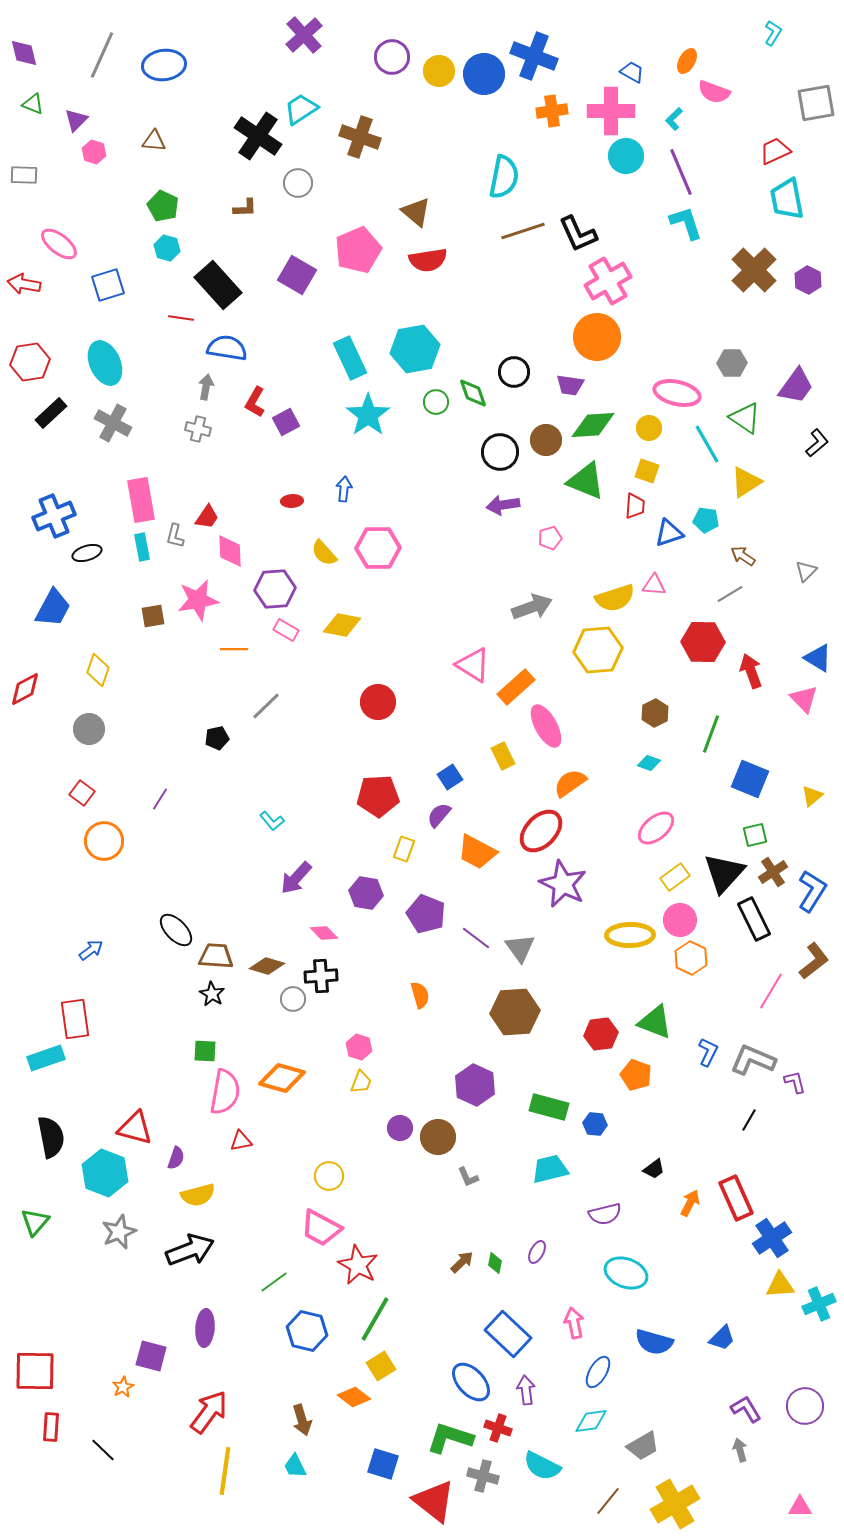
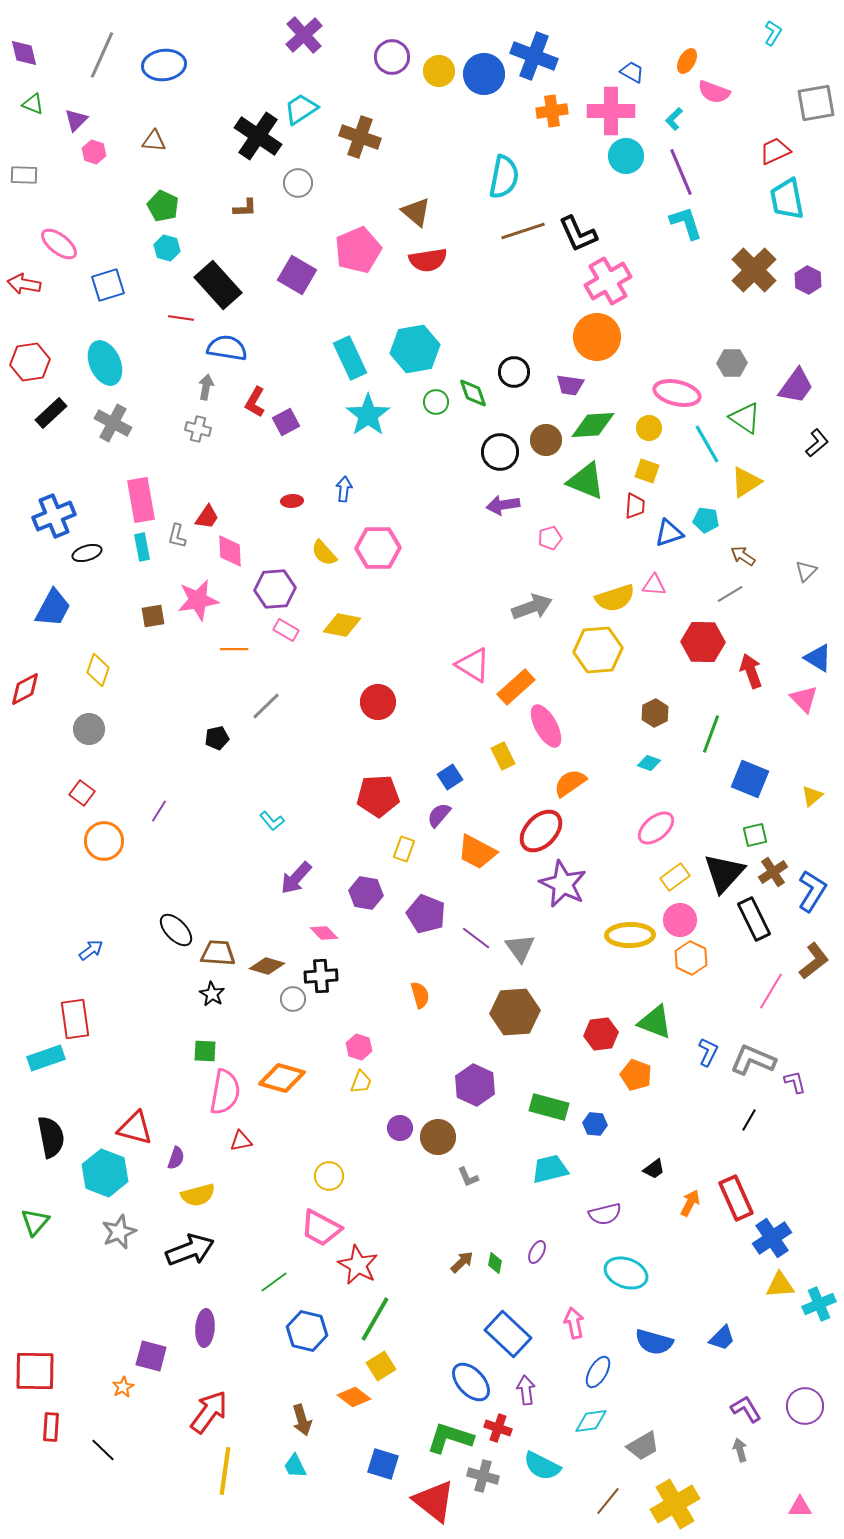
gray L-shape at (175, 536): moved 2 px right
purple line at (160, 799): moved 1 px left, 12 px down
brown trapezoid at (216, 956): moved 2 px right, 3 px up
